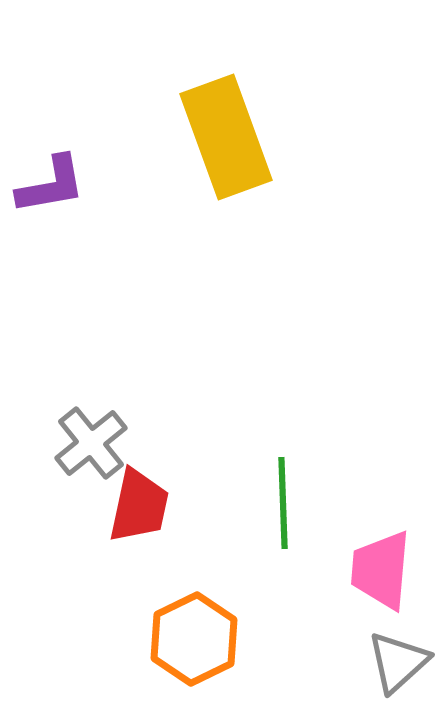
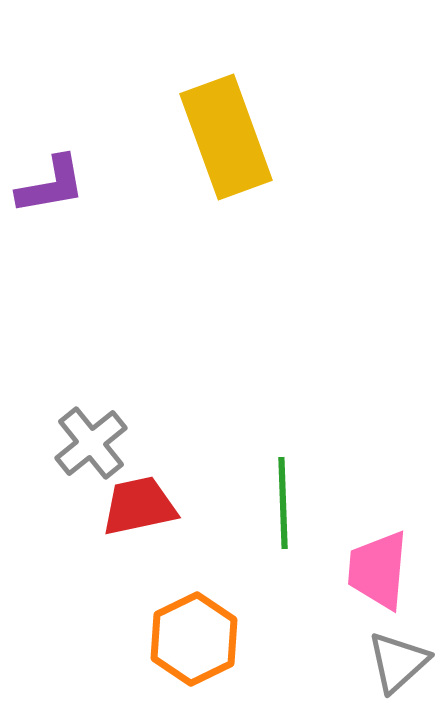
red trapezoid: rotated 114 degrees counterclockwise
pink trapezoid: moved 3 px left
